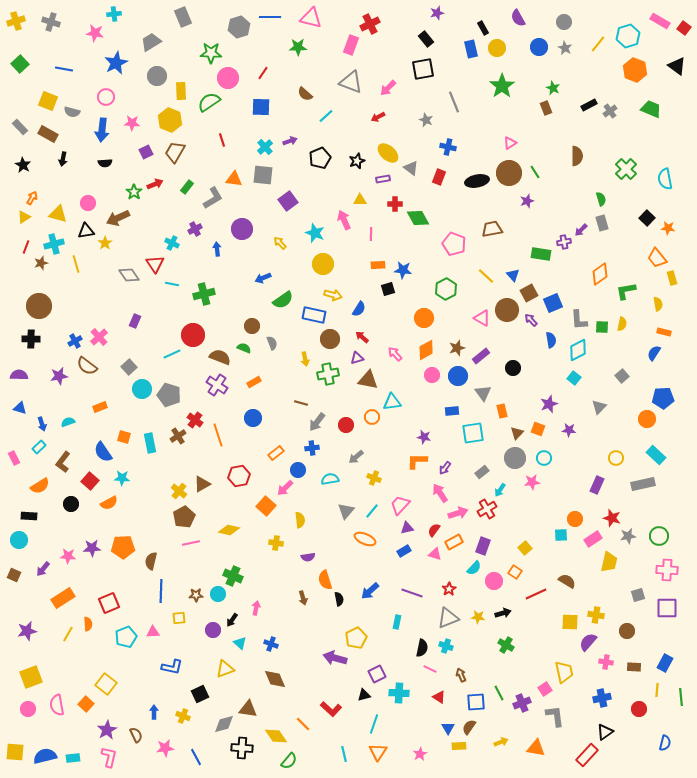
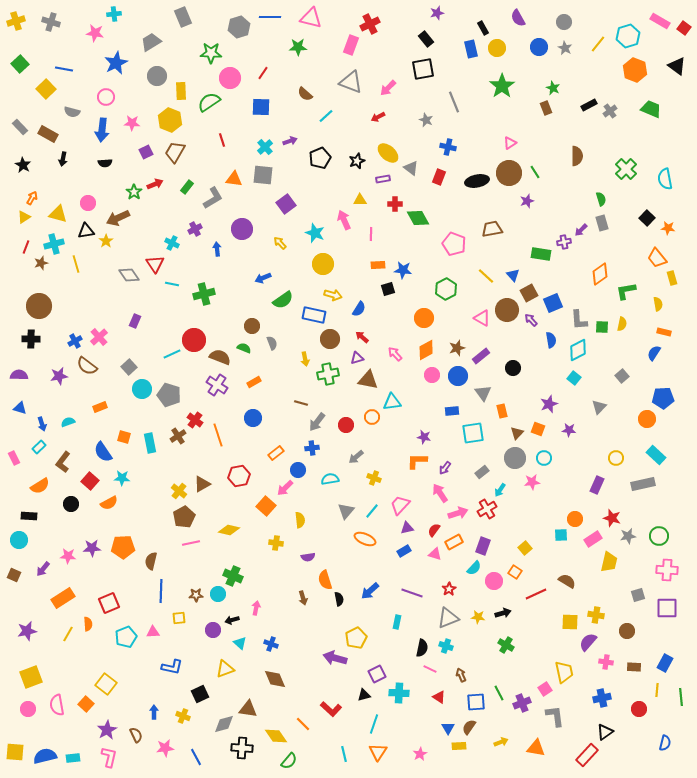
pink circle at (228, 78): moved 2 px right
yellow square at (48, 101): moved 2 px left, 12 px up; rotated 24 degrees clockwise
purple square at (288, 201): moved 2 px left, 3 px down
yellow star at (105, 243): moved 1 px right, 2 px up
red circle at (193, 335): moved 1 px right, 5 px down
black arrow at (232, 620): rotated 40 degrees clockwise
